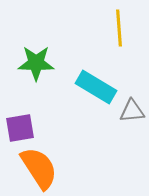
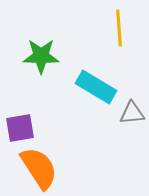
green star: moved 5 px right, 7 px up
gray triangle: moved 2 px down
